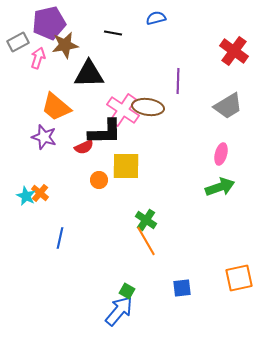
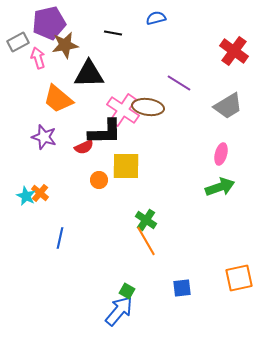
pink arrow: rotated 35 degrees counterclockwise
purple line: moved 1 px right, 2 px down; rotated 60 degrees counterclockwise
orange trapezoid: moved 2 px right, 8 px up
